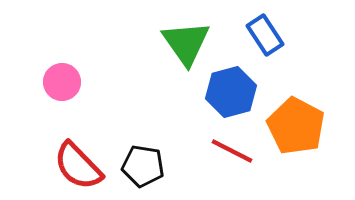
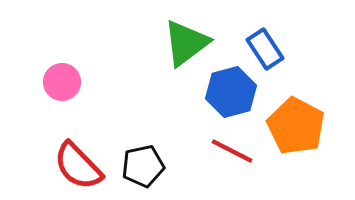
blue rectangle: moved 14 px down
green triangle: rotated 28 degrees clockwise
black pentagon: rotated 21 degrees counterclockwise
